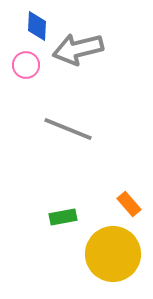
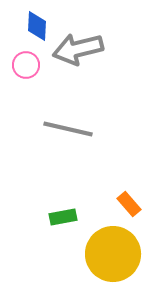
gray line: rotated 9 degrees counterclockwise
